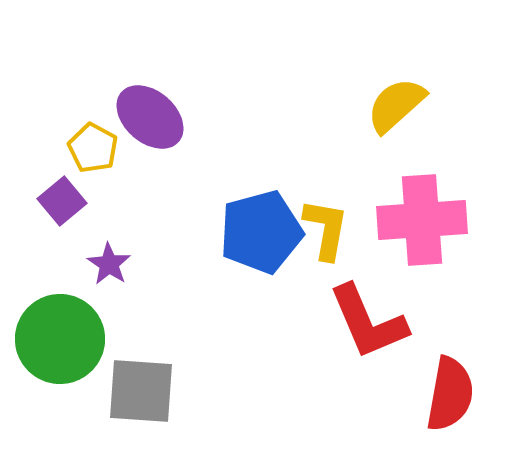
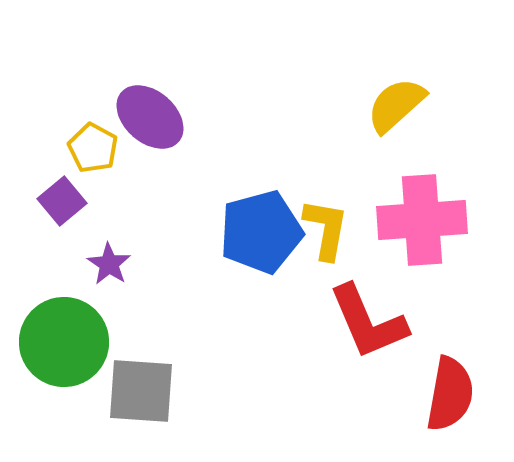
green circle: moved 4 px right, 3 px down
